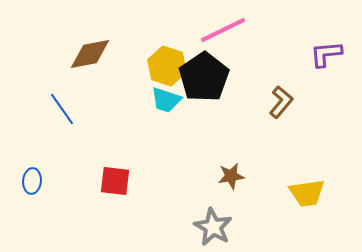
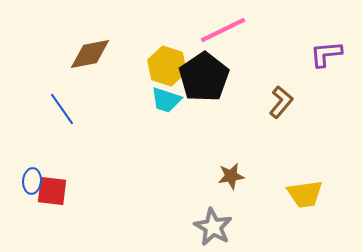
red square: moved 63 px left, 10 px down
yellow trapezoid: moved 2 px left, 1 px down
